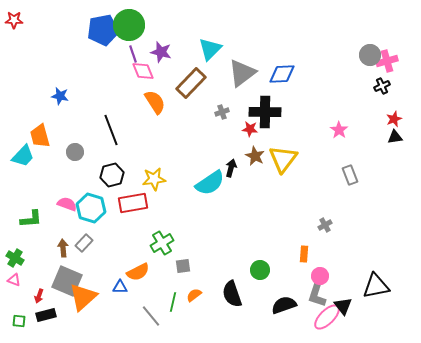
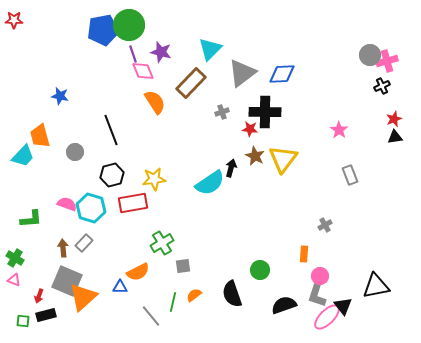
green square at (19, 321): moved 4 px right
